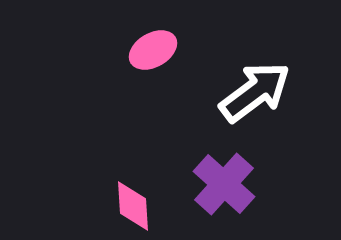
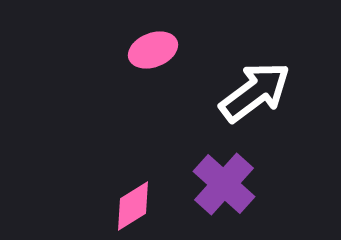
pink ellipse: rotated 9 degrees clockwise
pink diamond: rotated 62 degrees clockwise
